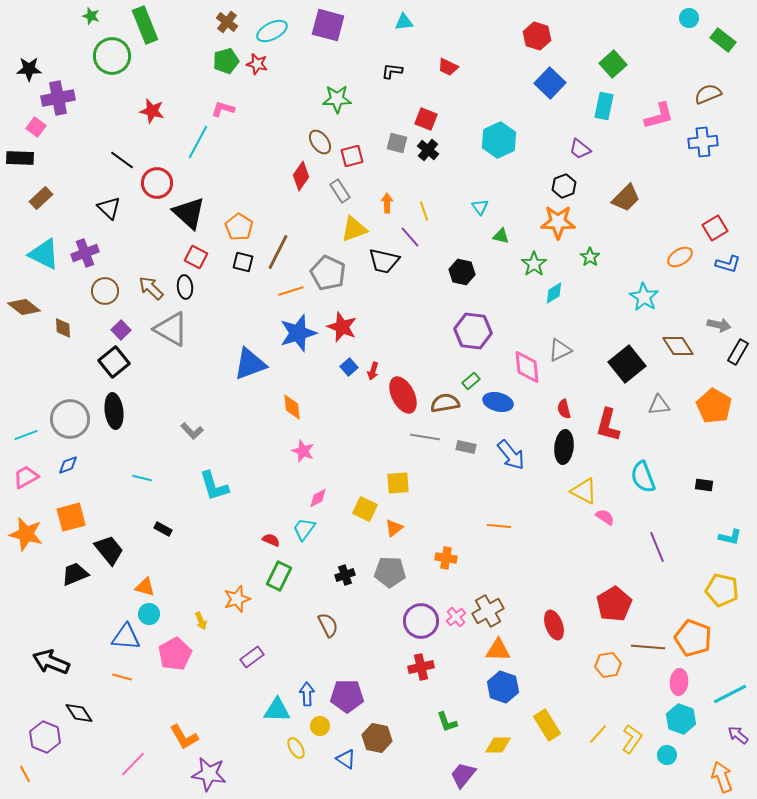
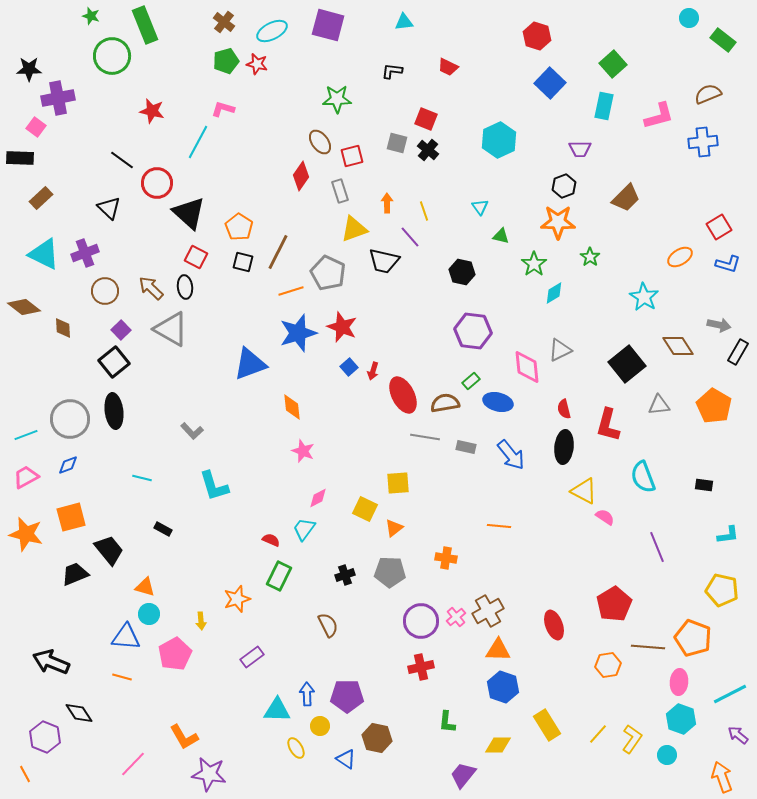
brown cross at (227, 22): moved 3 px left
purple trapezoid at (580, 149): rotated 40 degrees counterclockwise
gray rectangle at (340, 191): rotated 15 degrees clockwise
red square at (715, 228): moved 4 px right, 1 px up
cyan L-shape at (730, 537): moved 2 px left, 2 px up; rotated 20 degrees counterclockwise
yellow arrow at (201, 621): rotated 18 degrees clockwise
green L-shape at (447, 722): rotated 25 degrees clockwise
